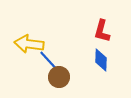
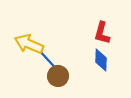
red L-shape: moved 2 px down
yellow arrow: rotated 16 degrees clockwise
brown circle: moved 1 px left, 1 px up
